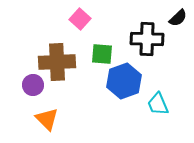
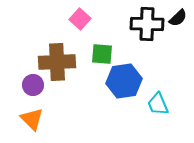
black cross: moved 15 px up
blue hexagon: rotated 12 degrees clockwise
orange triangle: moved 15 px left
